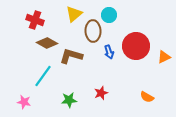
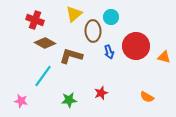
cyan circle: moved 2 px right, 2 px down
brown diamond: moved 2 px left
orange triangle: rotated 40 degrees clockwise
pink star: moved 3 px left, 1 px up
